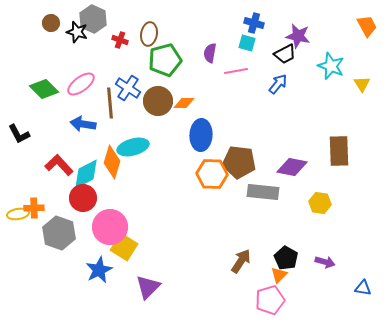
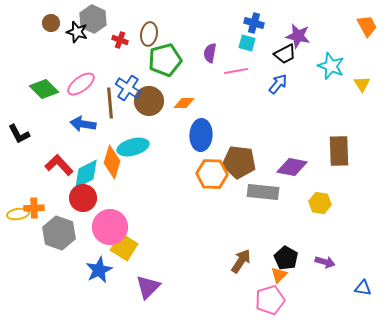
brown circle at (158, 101): moved 9 px left
